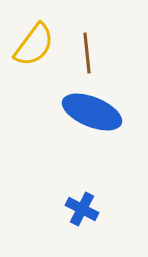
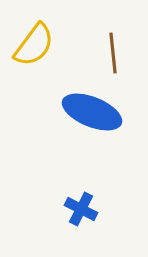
brown line: moved 26 px right
blue cross: moved 1 px left
